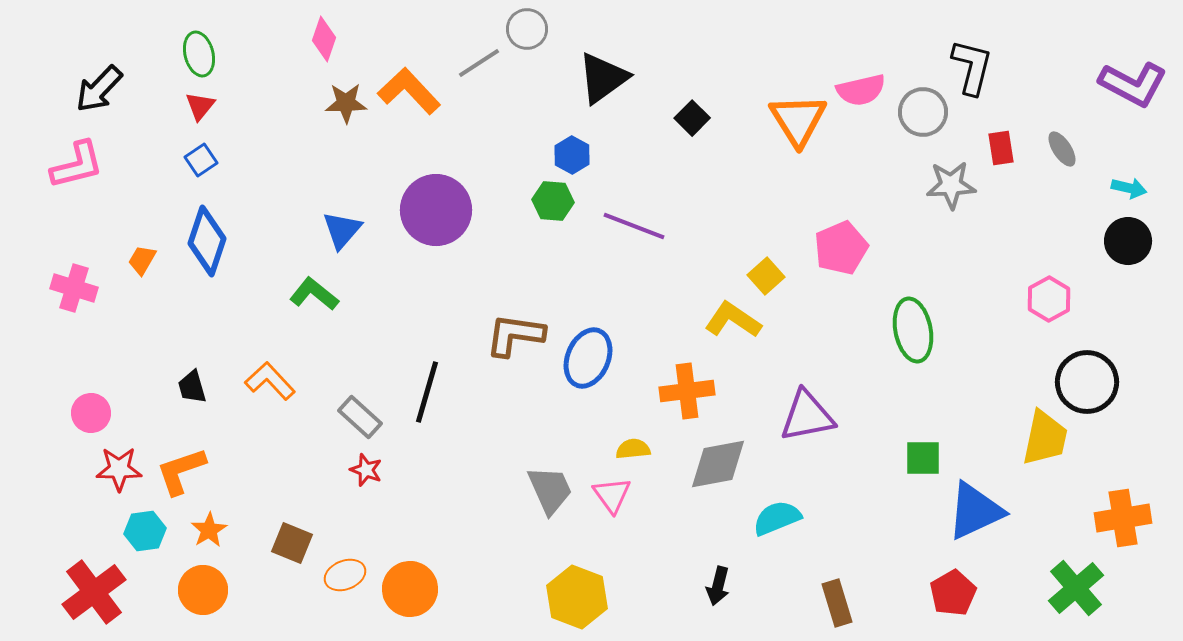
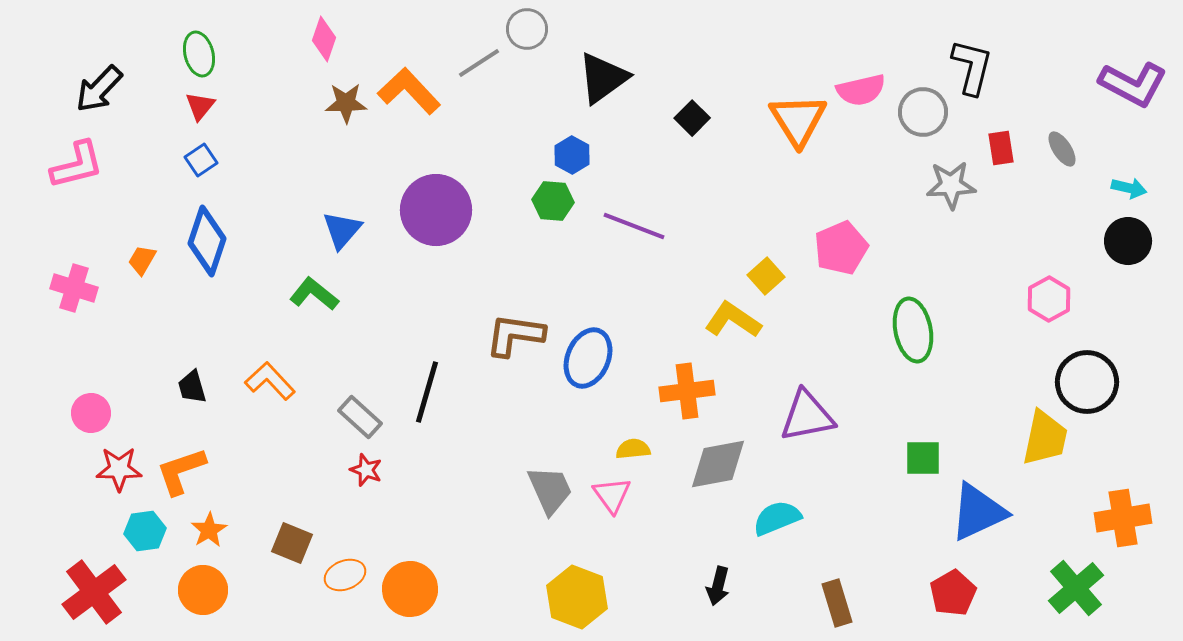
blue triangle at (975, 511): moved 3 px right, 1 px down
